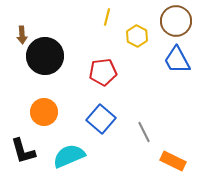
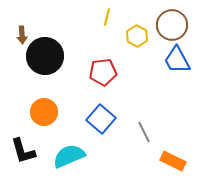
brown circle: moved 4 px left, 4 px down
